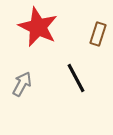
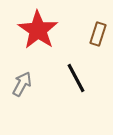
red star: moved 3 px down; rotated 9 degrees clockwise
